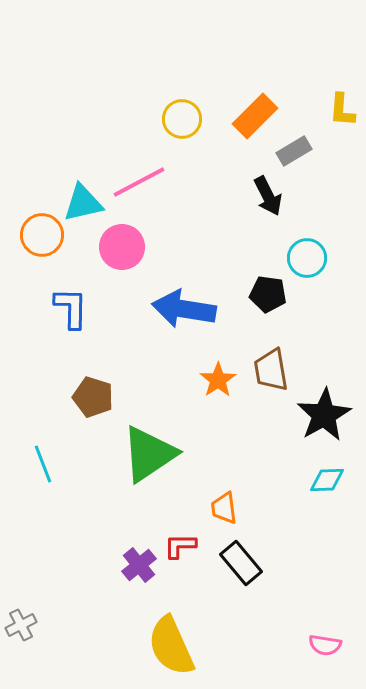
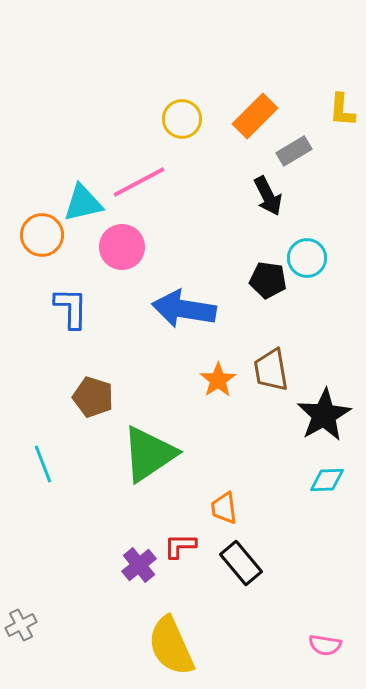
black pentagon: moved 14 px up
